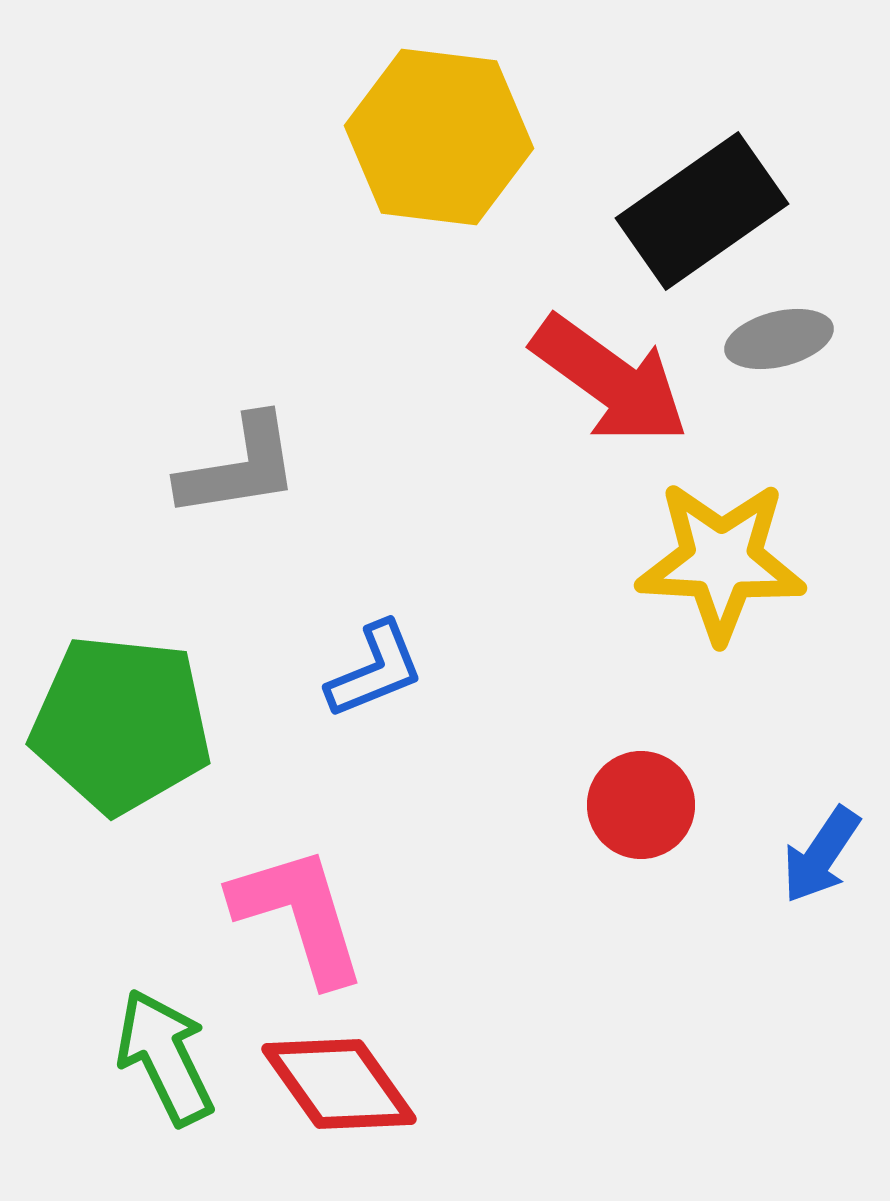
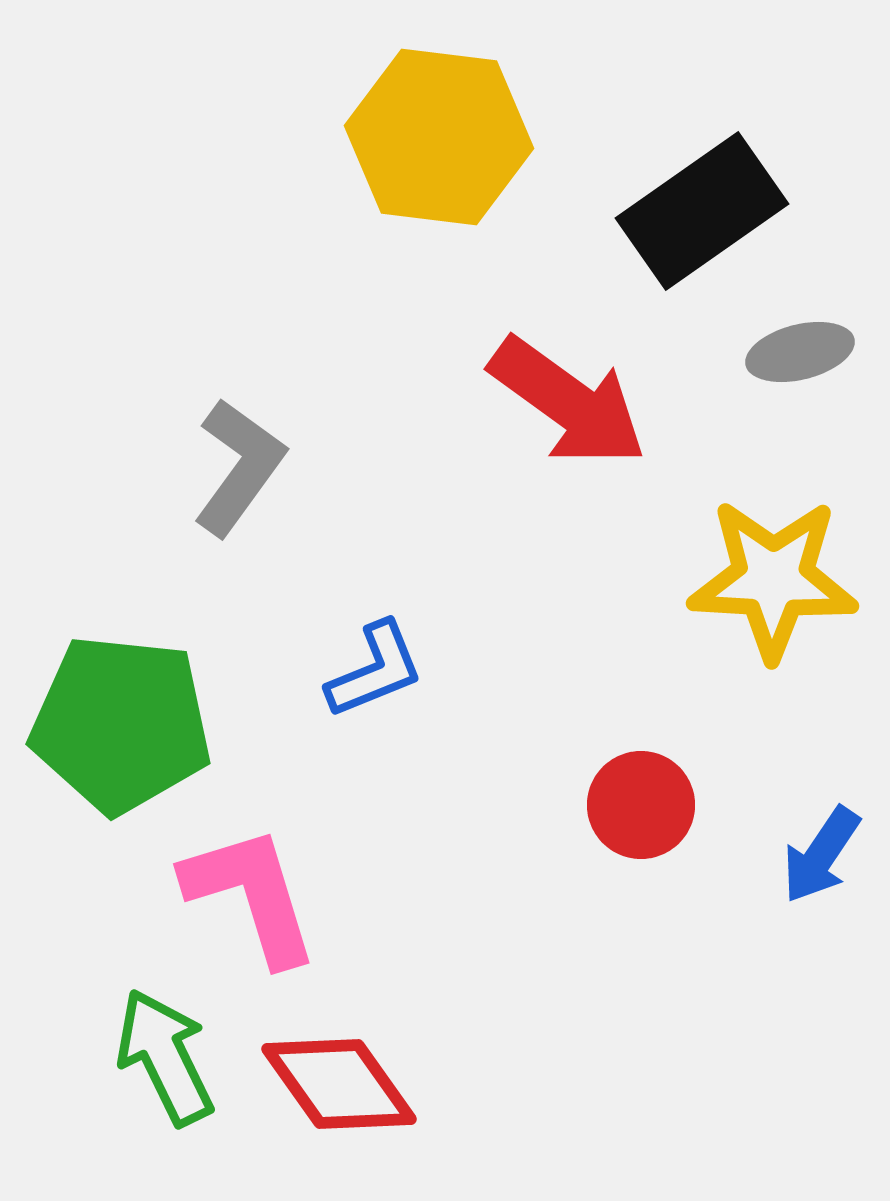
gray ellipse: moved 21 px right, 13 px down
red arrow: moved 42 px left, 22 px down
gray L-shape: rotated 45 degrees counterclockwise
yellow star: moved 52 px right, 18 px down
pink L-shape: moved 48 px left, 20 px up
